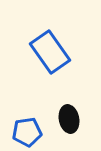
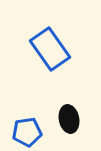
blue rectangle: moved 3 px up
